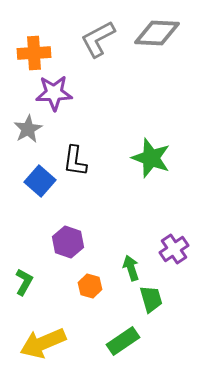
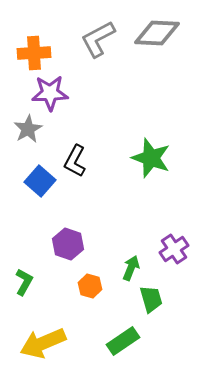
purple star: moved 4 px left
black L-shape: rotated 20 degrees clockwise
purple hexagon: moved 2 px down
green arrow: rotated 40 degrees clockwise
